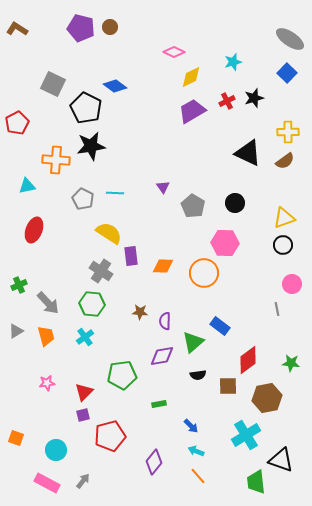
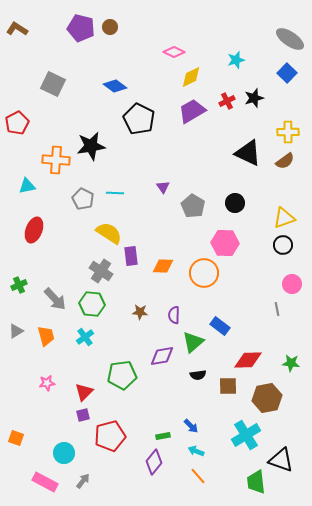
cyan star at (233, 62): moved 3 px right, 2 px up
black pentagon at (86, 108): moved 53 px right, 11 px down
gray arrow at (48, 303): moved 7 px right, 4 px up
purple semicircle at (165, 321): moved 9 px right, 6 px up
red diamond at (248, 360): rotated 36 degrees clockwise
green rectangle at (159, 404): moved 4 px right, 32 px down
cyan circle at (56, 450): moved 8 px right, 3 px down
pink rectangle at (47, 483): moved 2 px left, 1 px up
